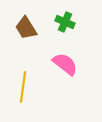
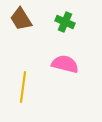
brown trapezoid: moved 5 px left, 9 px up
pink semicircle: rotated 24 degrees counterclockwise
